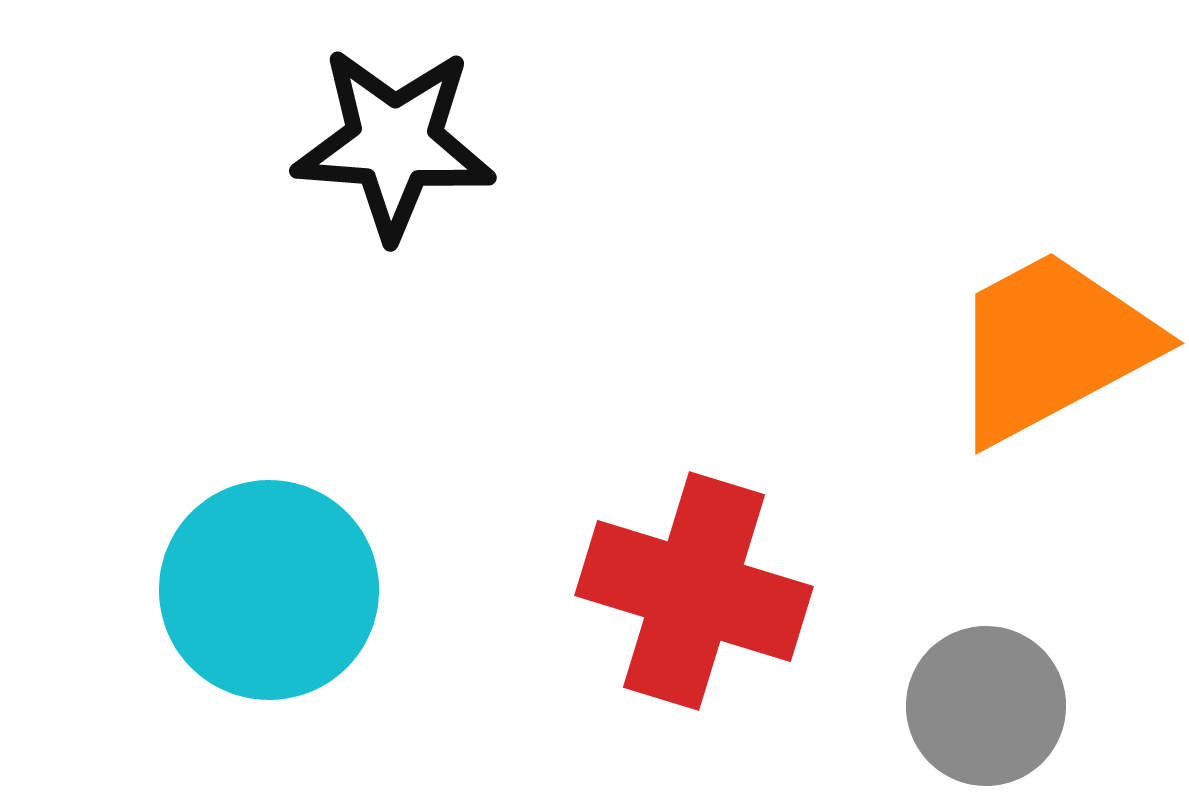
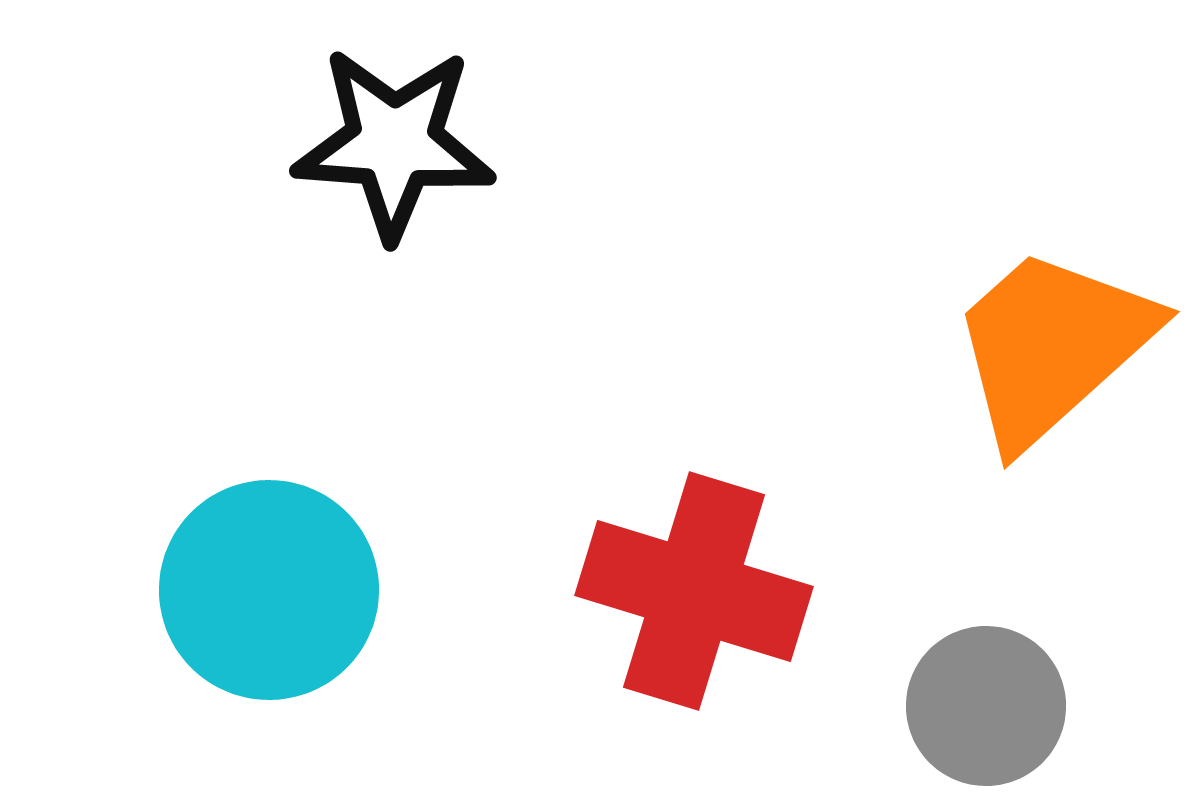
orange trapezoid: rotated 14 degrees counterclockwise
